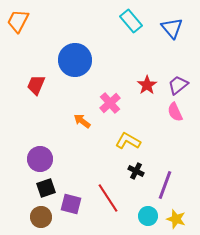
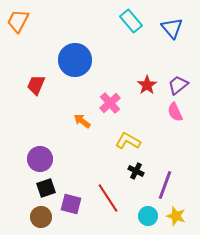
yellow star: moved 3 px up
